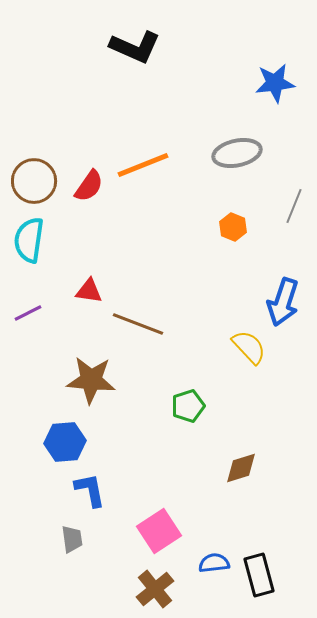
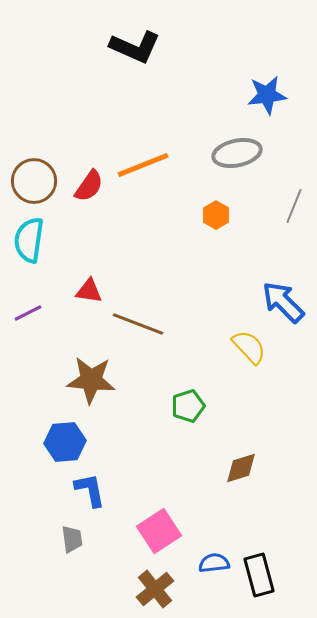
blue star: moved 8 px left, 12 px down
orange hexagon: moved 17 px left, 12 px up; rotated 8 degrees clockwise
blue arrow: rotated 117 degrees clockwise
